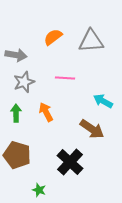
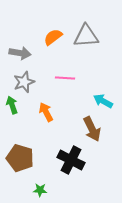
gray triangle: moved 5 px left, 5 px up
gray arrow: moved 4 px right, 2 px up
green arrow: moved 4 px left, 8 px up; rotated 18 degrees counterclockwise
brown arrow: rotated 30 degrees clockwise
brown pentagon: moved 3 px right, 3 px down
black cross: moved 1 px right, 2 px up; rotated 16 degrees counterclockwise
green star: moved 1 px right; rotated 16 degrees counterclockwise
